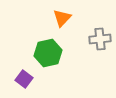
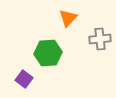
orange triangle: moved 6 px right
green hexagon: rotated 8 degrees clockwise
